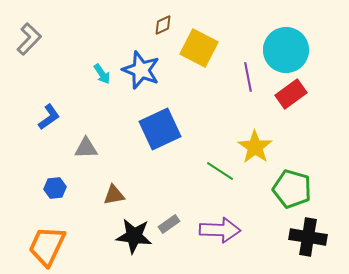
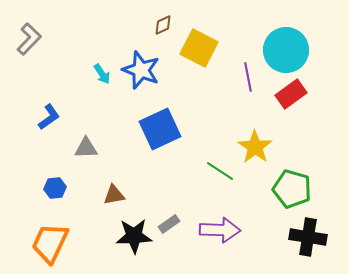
black star: rotated 9 degrees counterclockwise
orange trapezoid: moved 3 px right, 3 px up
